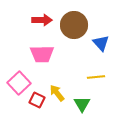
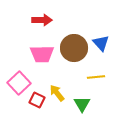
brown circle: moved 23 px down
